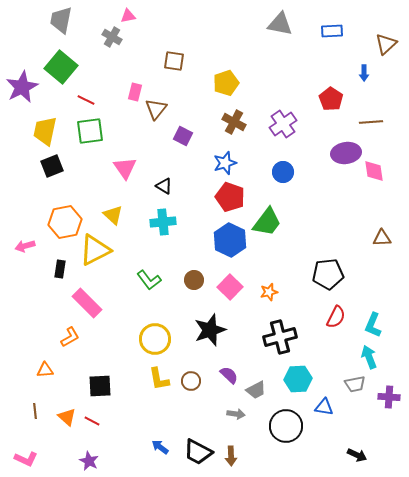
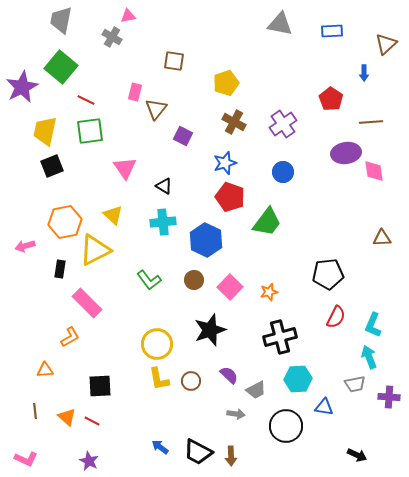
blue hexagon at (230, 240): moved 24 px left
yellow circle at (155, 339): moved 2 px right, 5 px down
